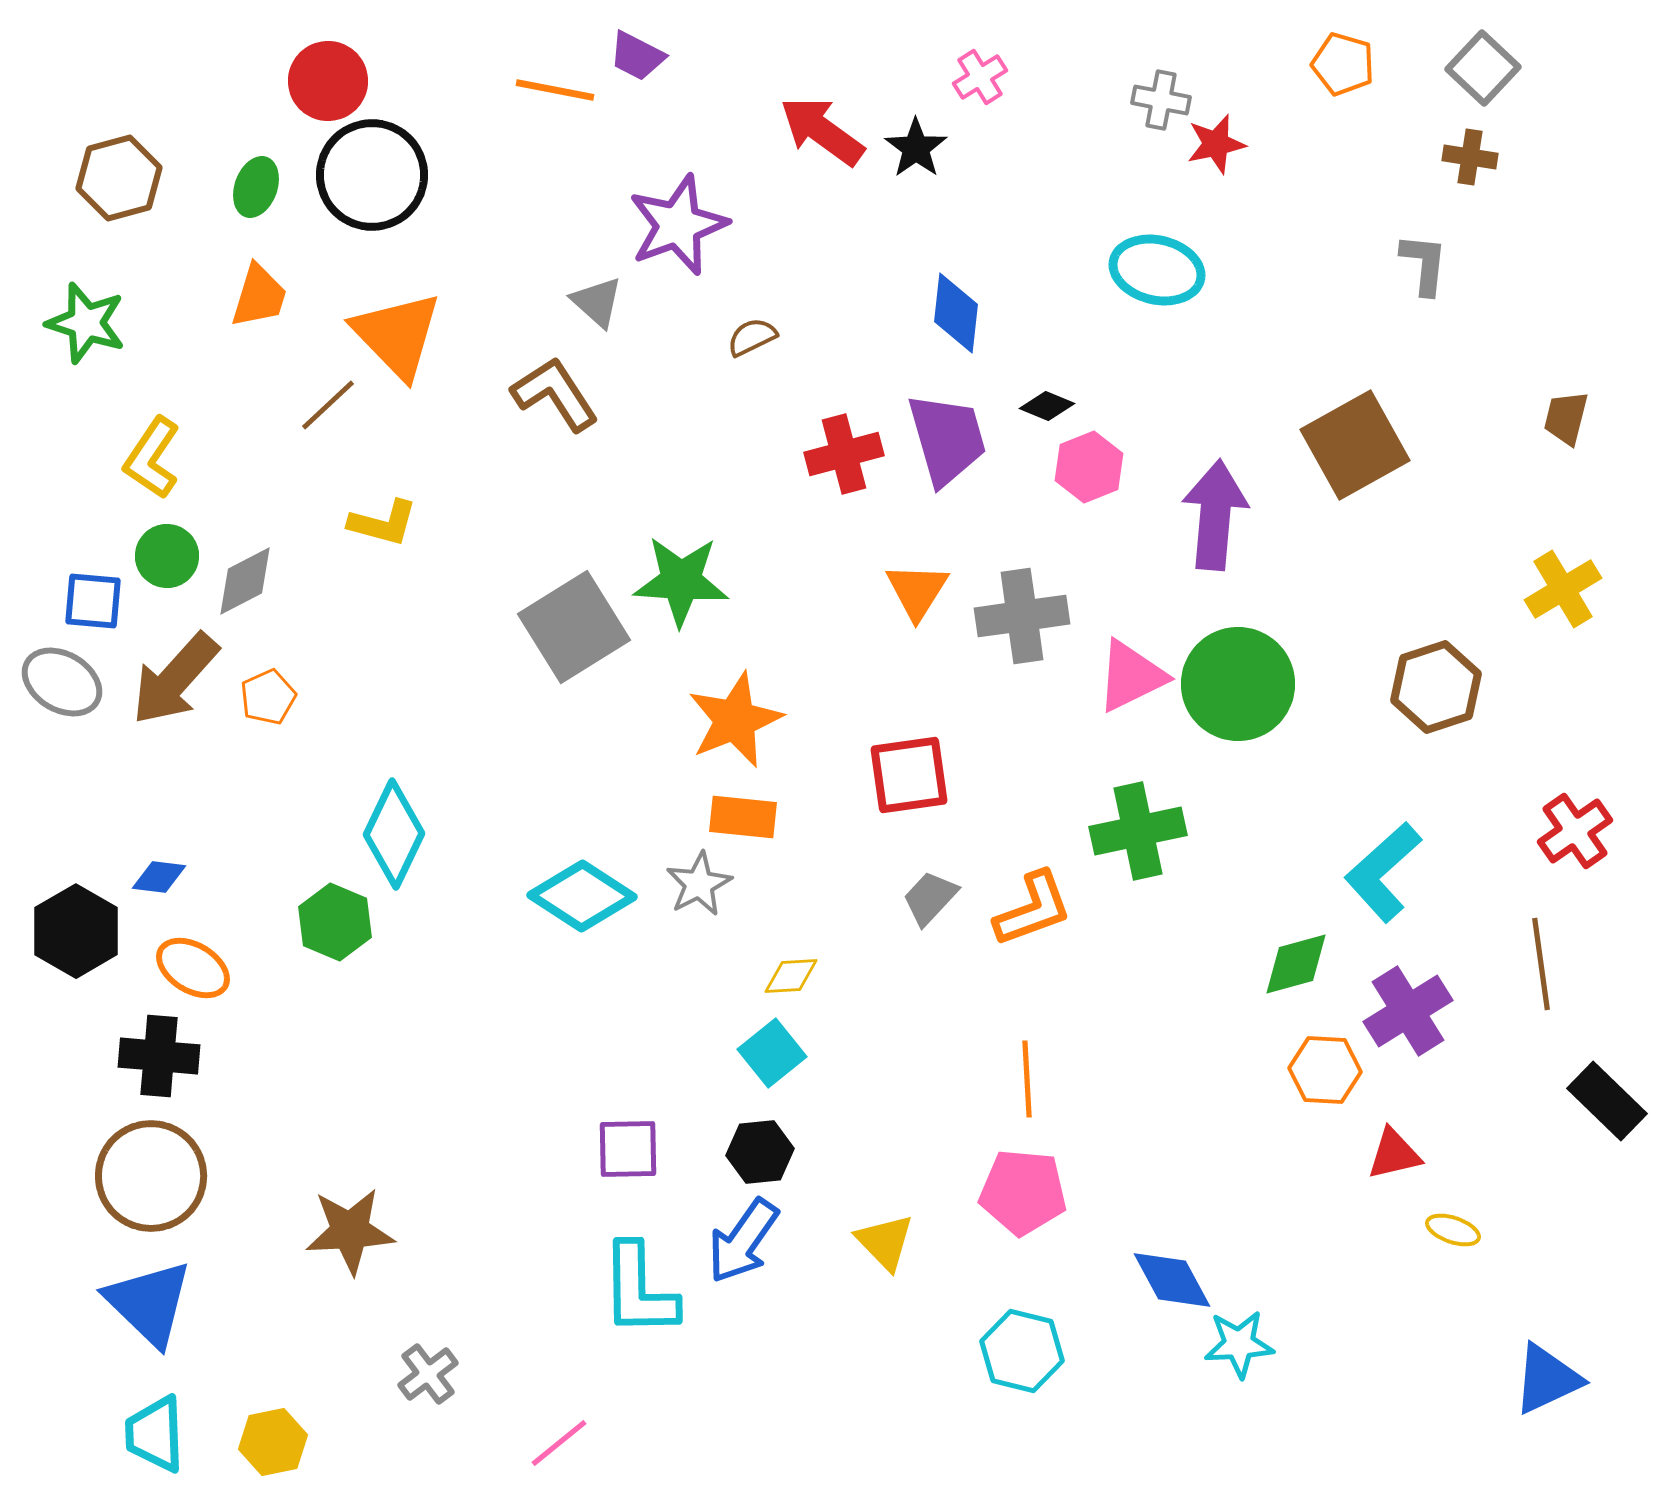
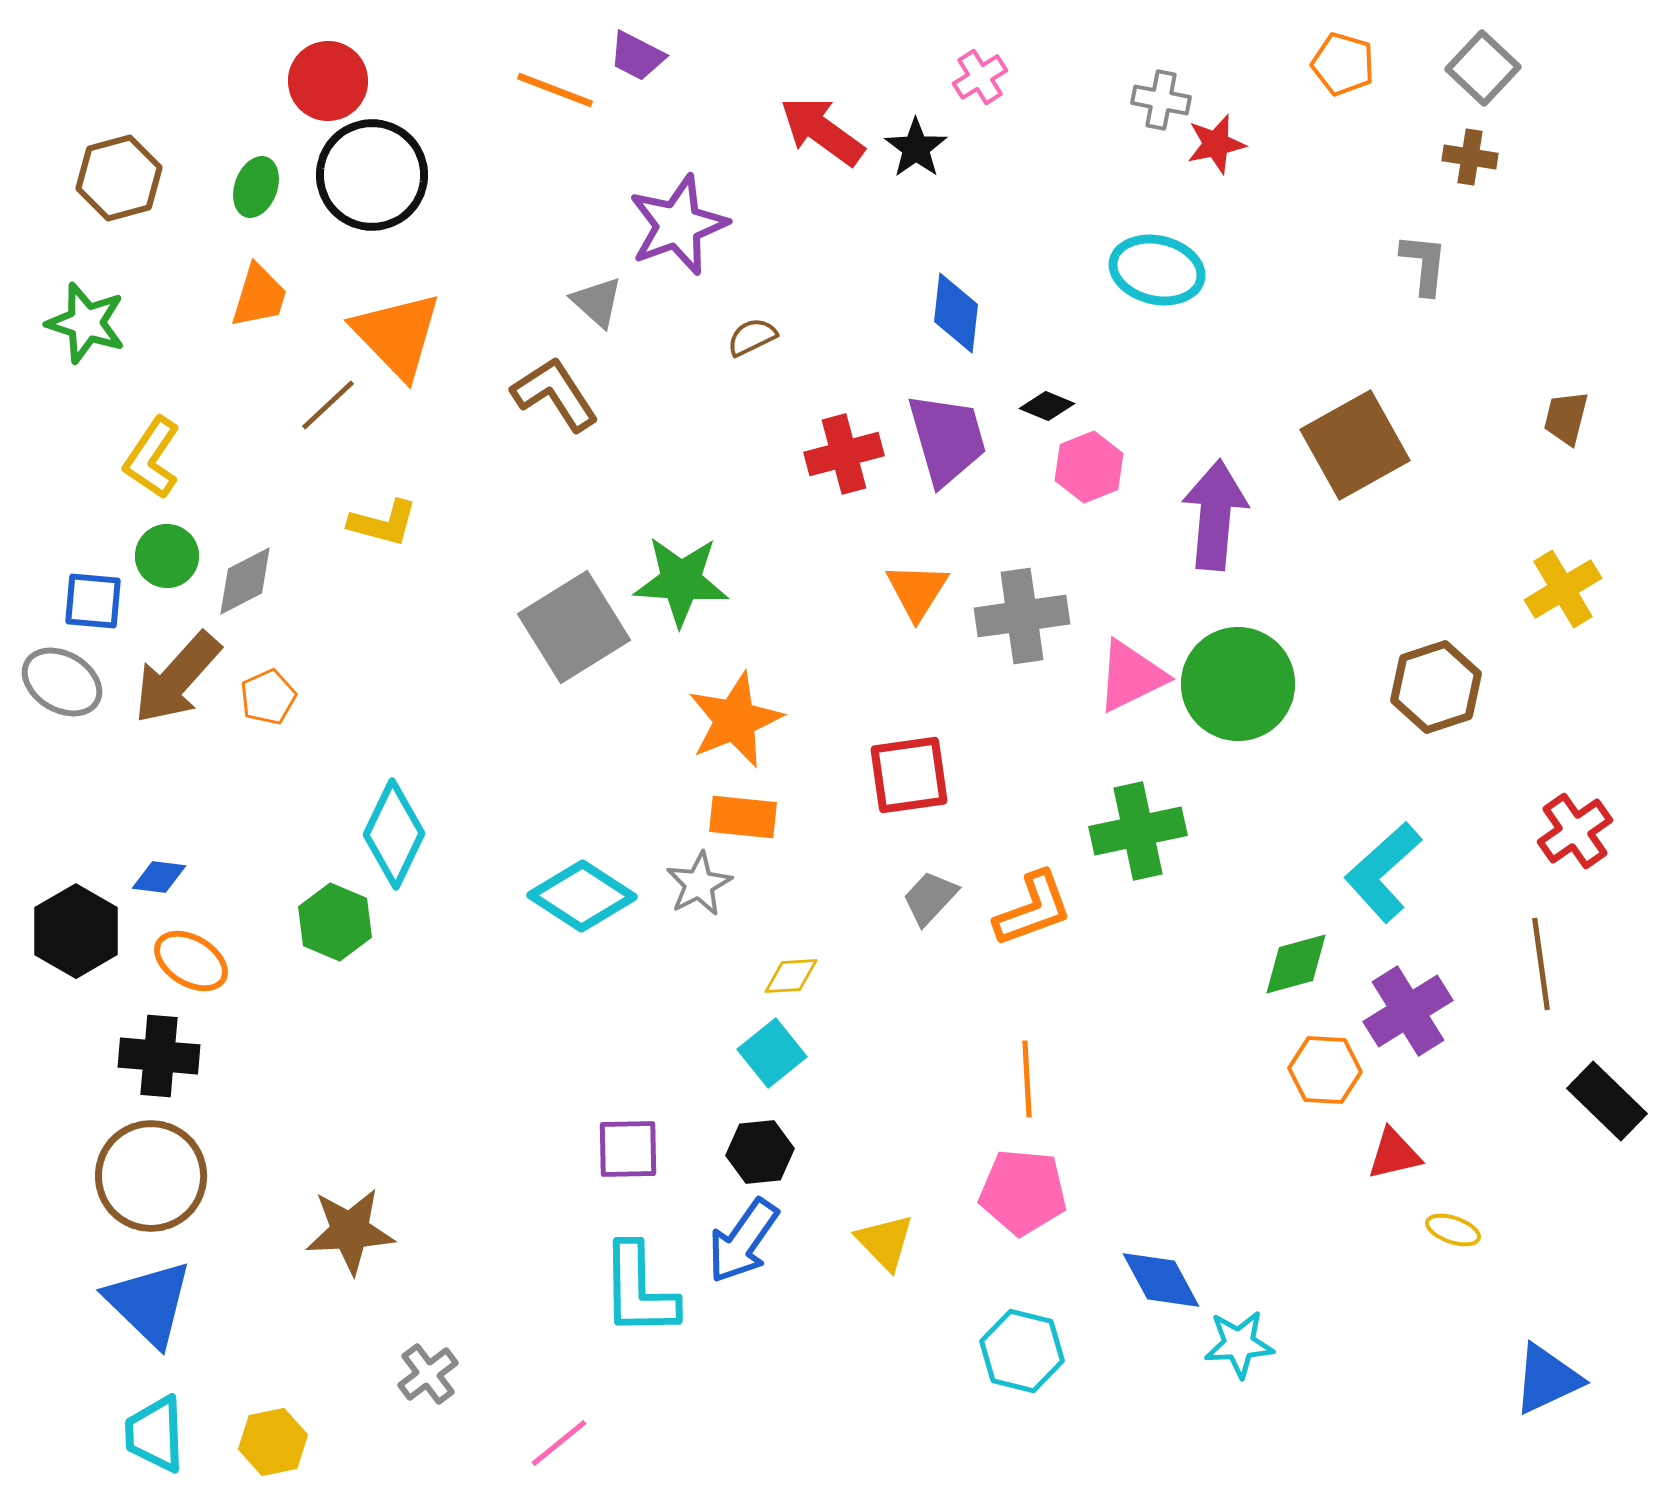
orange line at (555, 90): rotated 10 degrees clockwise
brown arrow at (175, 679): moved 2 px right, 1 px up
orange ellipse at (193, 968): moved 2 px left, 7 px up
blue diamond at (1172, 1280): moved 11 px left
